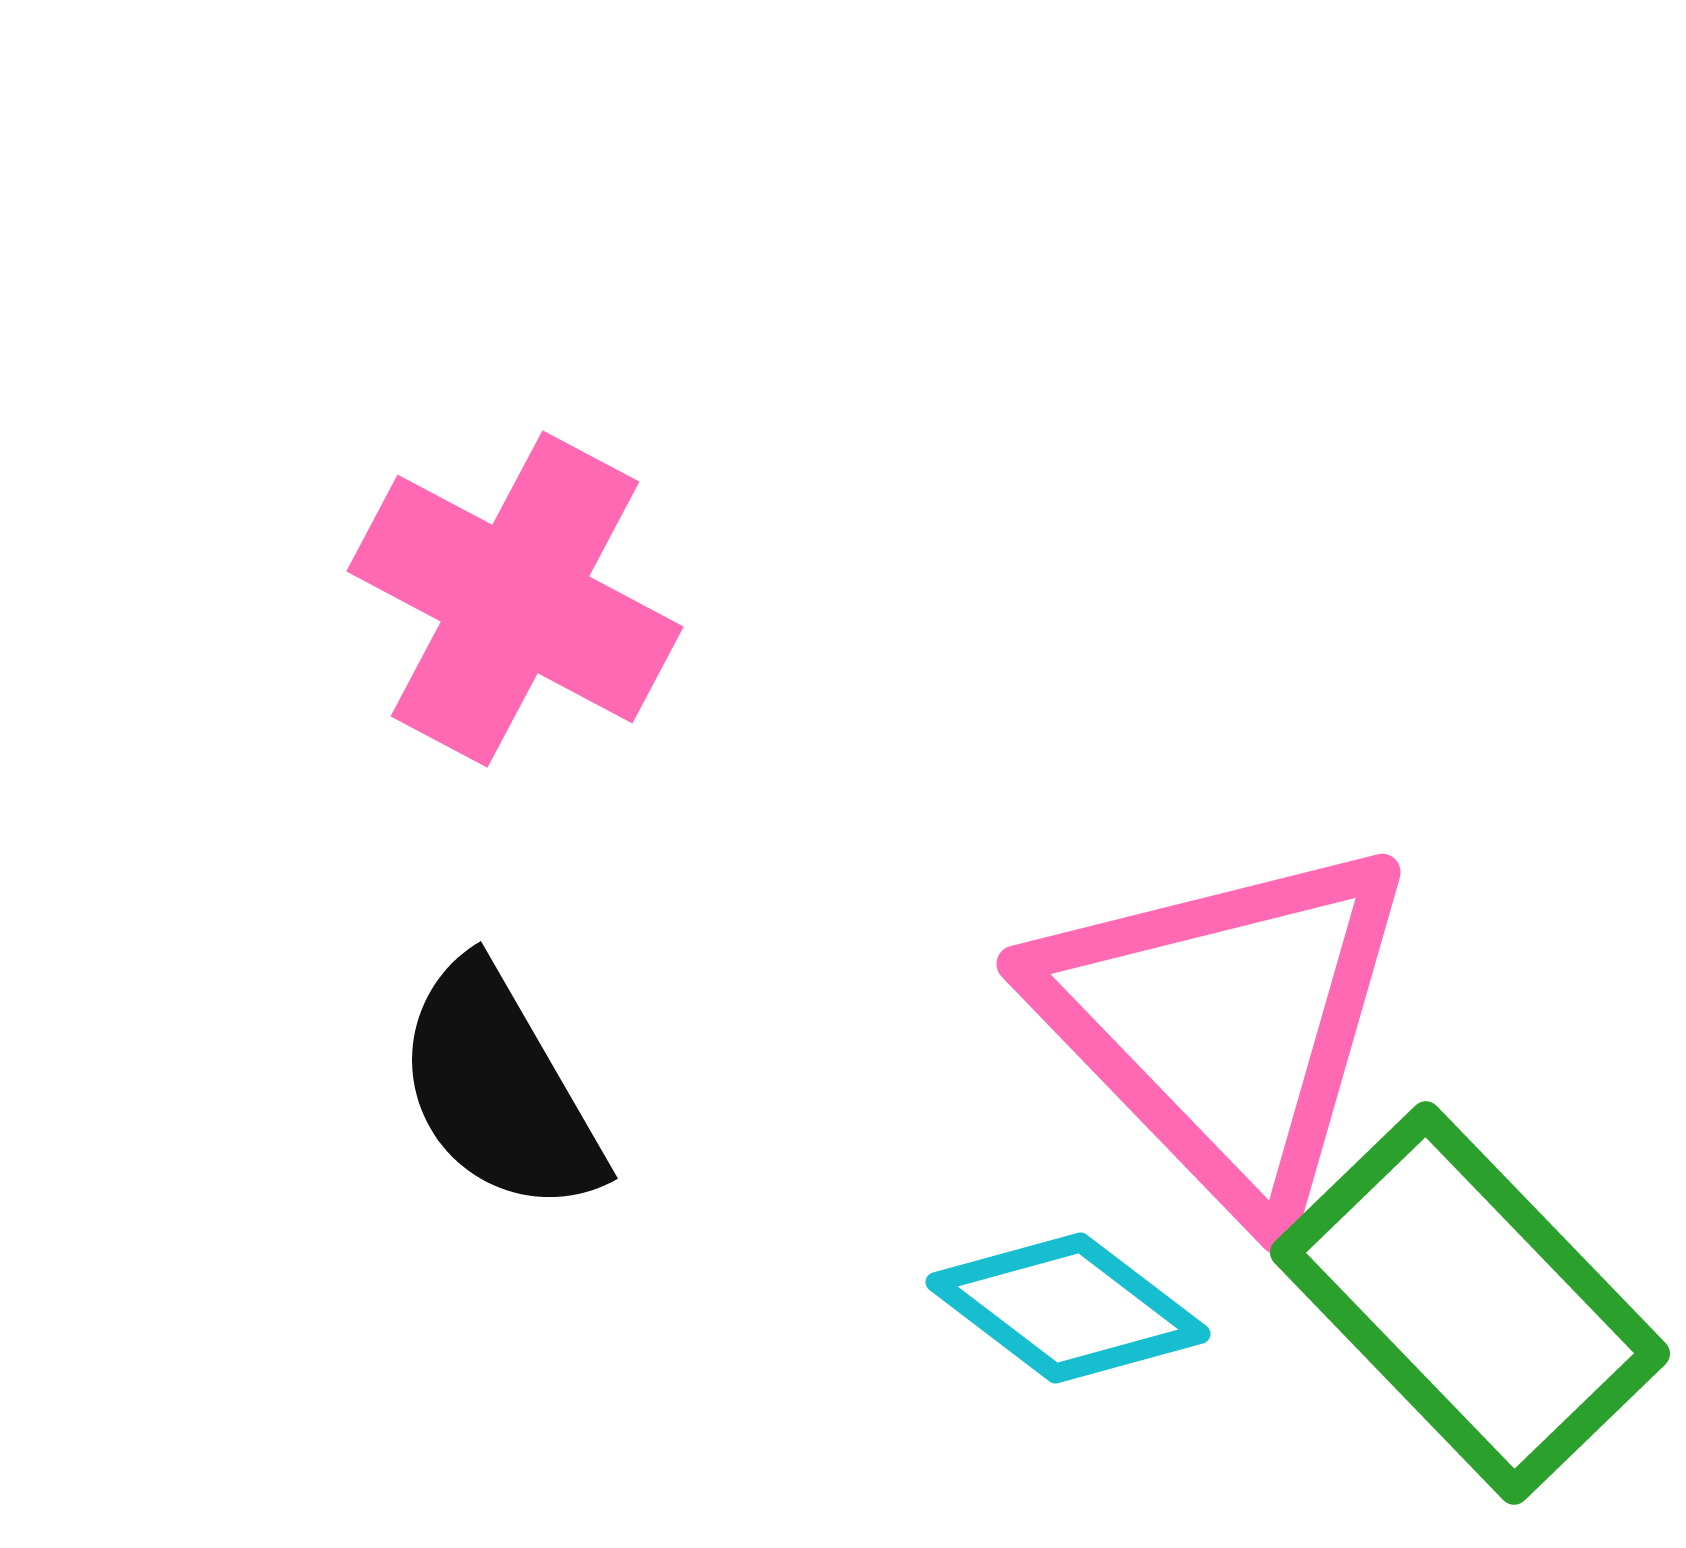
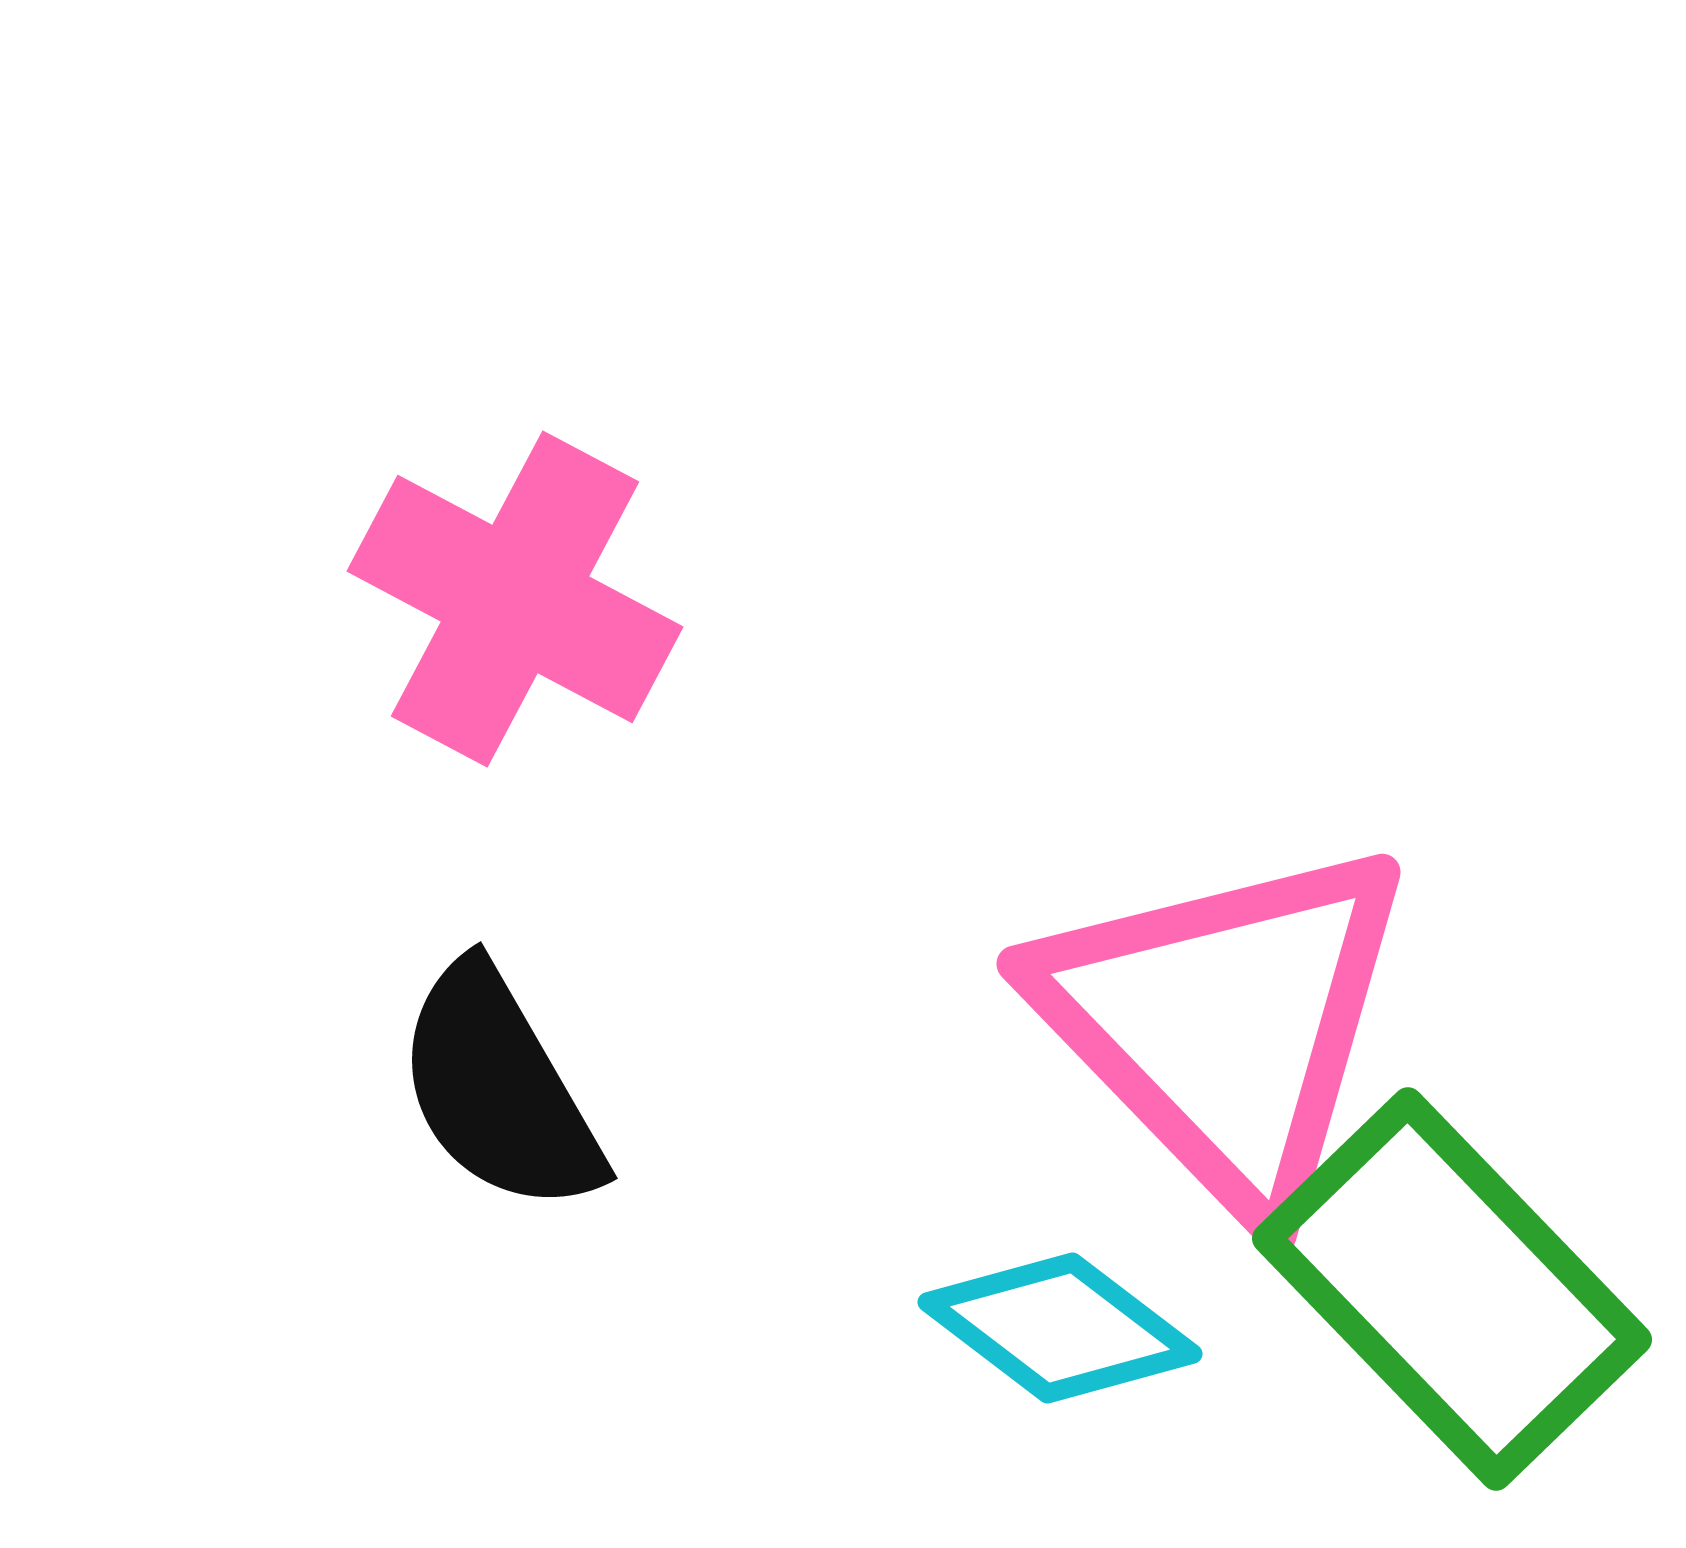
green rectangle: moved 18 px left, 14 px up
cyan diamond: moved 8 px left, 20 px down
